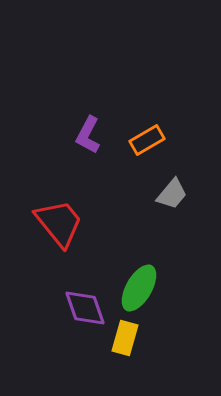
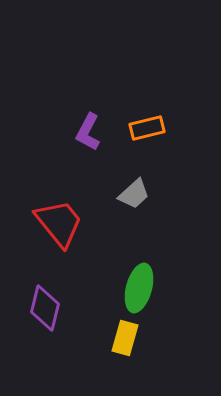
purple L-shape: moved 3 px up
orange rectangle: moved 12 px up; rotated 16 degrees clockwise
gray trapezoid: moved 38 px left; rotated 8 degrees clockwise
green ellipse: rotated 15 degrees counterclockwise
purple diamond: moved 40 px left; rotated 33 degrees clockwise
